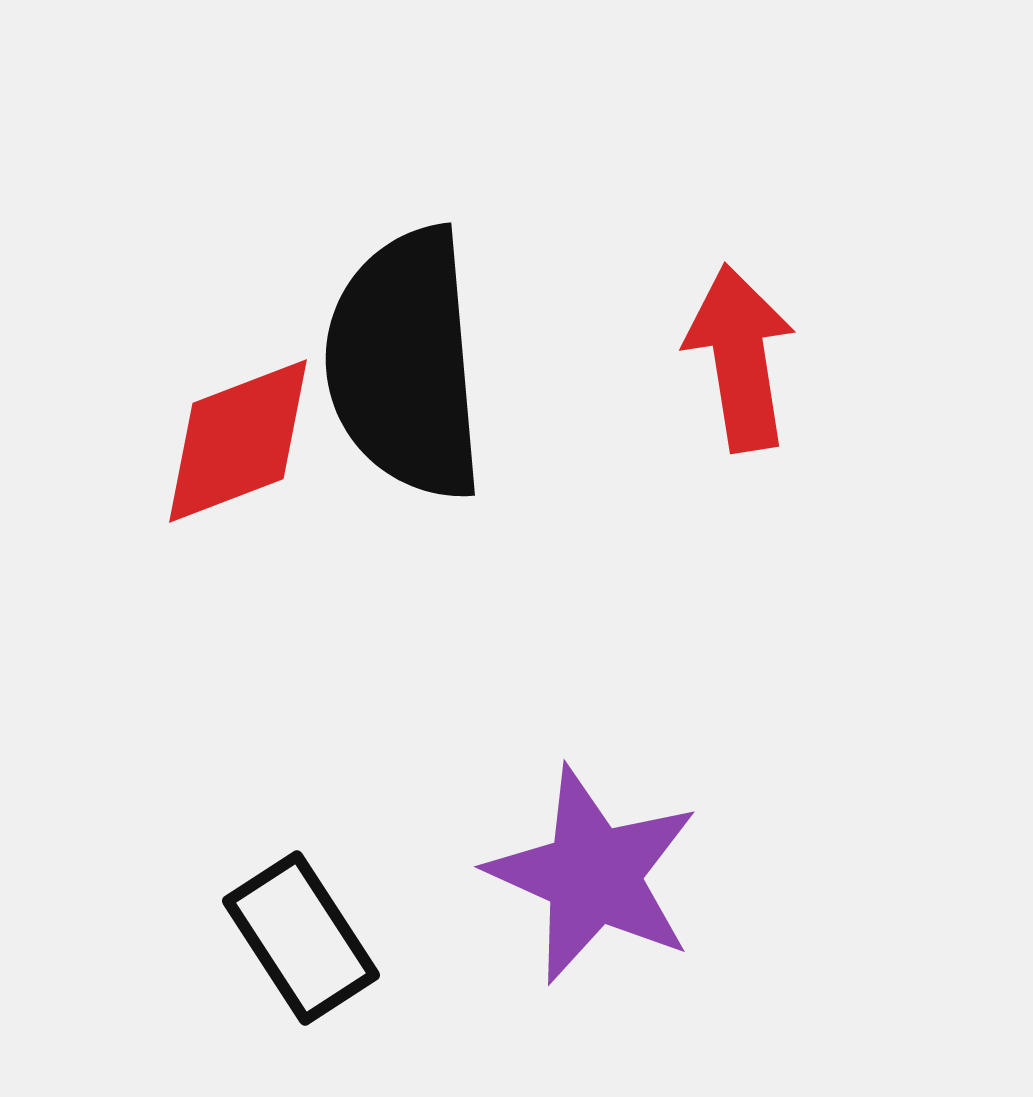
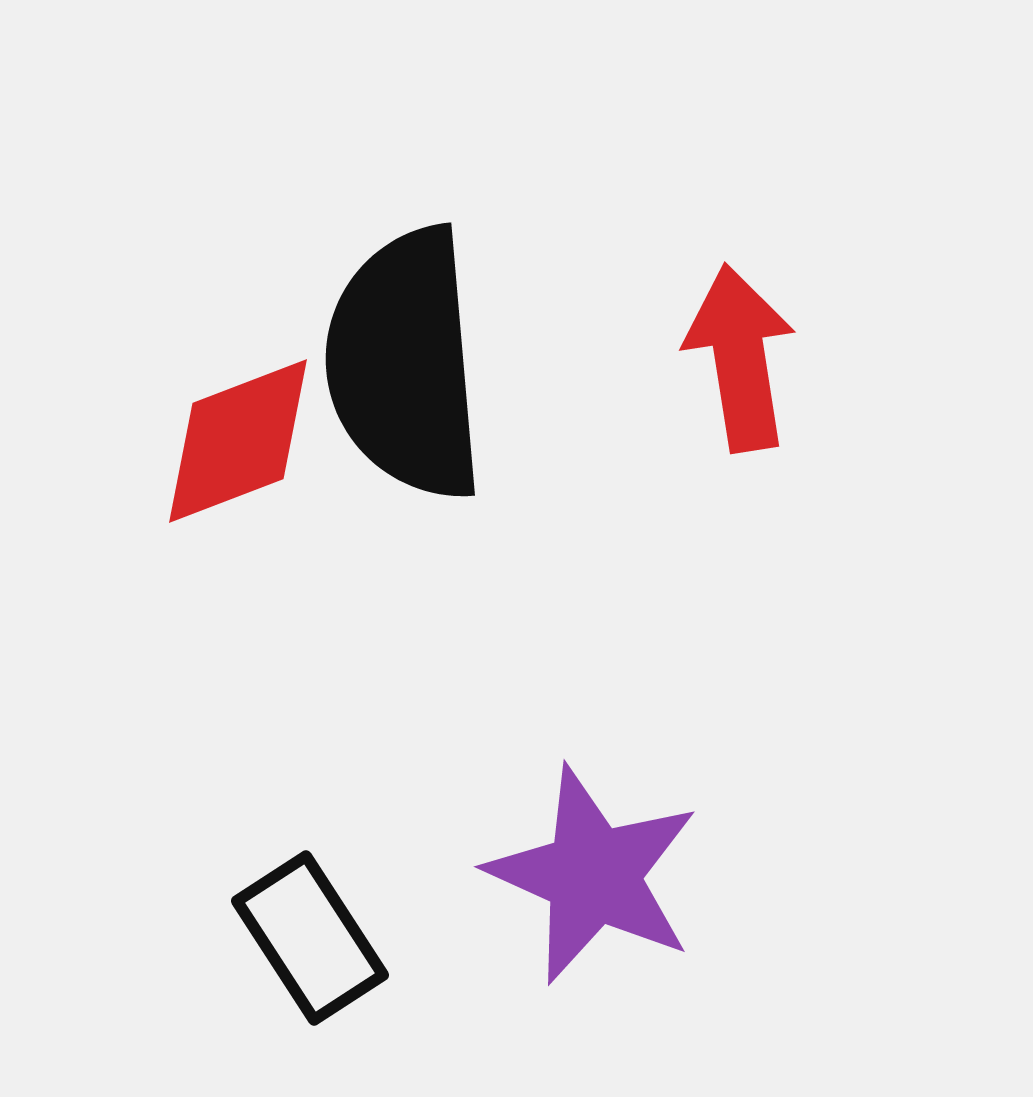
black rectangle: moved 9 px right
